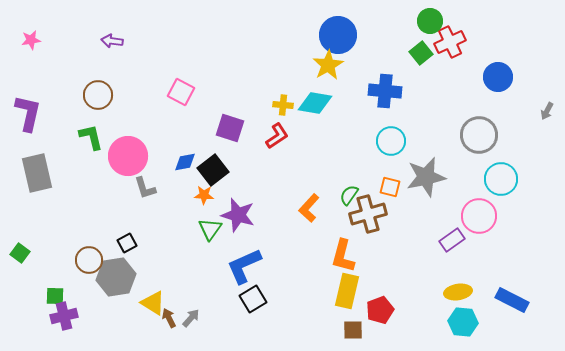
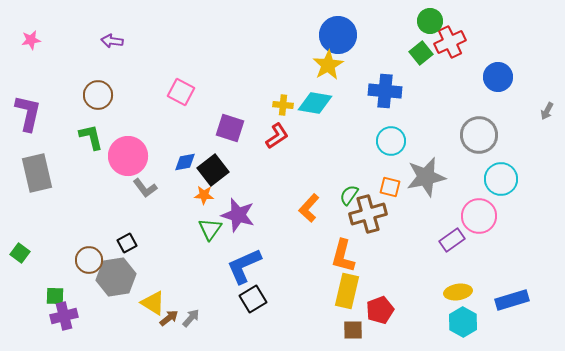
gray L-shape at (145, 188): rotated 20 degrees counterclockwise
blue rectangle at (512, 300): rotated 44 degrees counterclockwise
brown arrow at (169, 318): rotated 78 degrees clockwise
cyan hexagon at (463, 322): rotated 24 degrees clockwise
